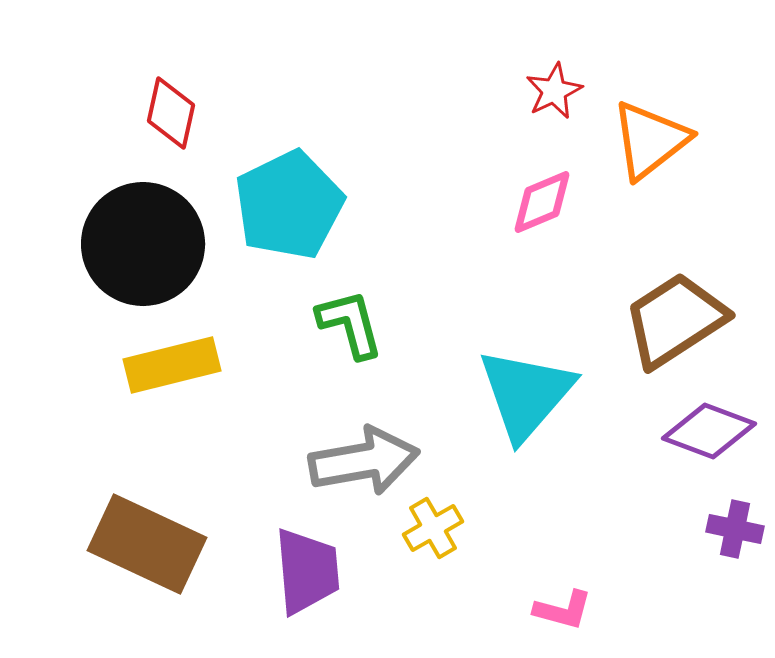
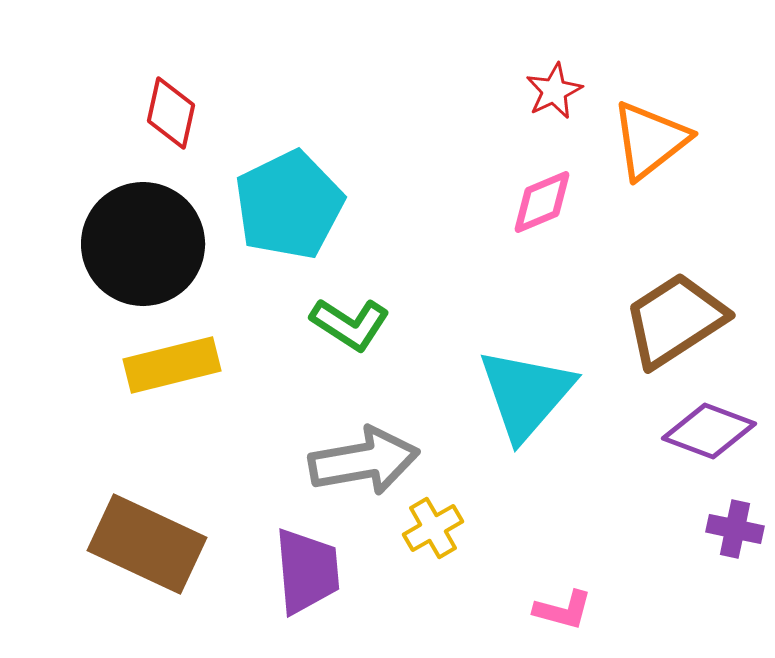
green L-shape: rotated 138 degrees clockwise
